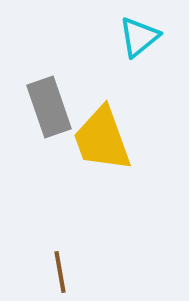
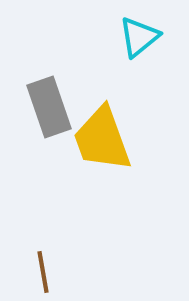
brown line: moved 17 px left
